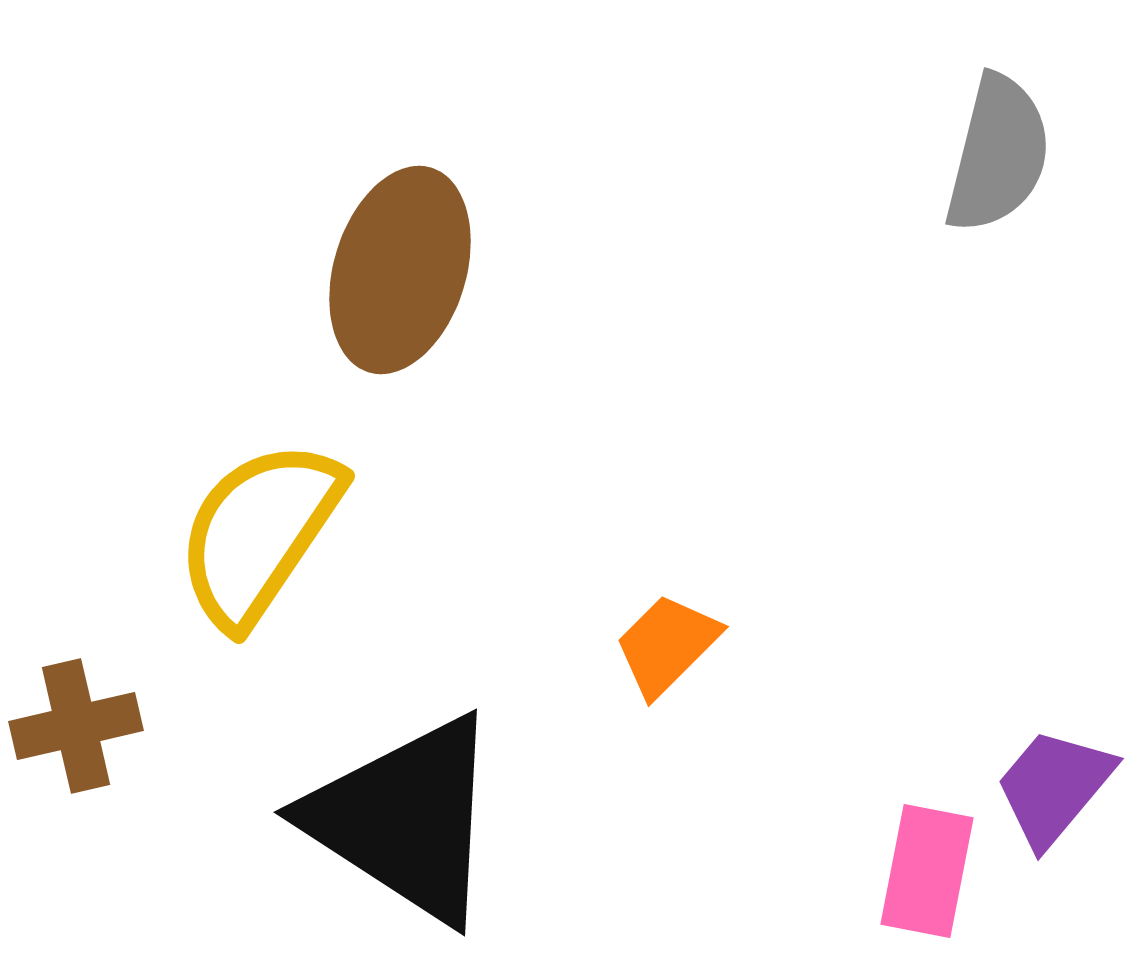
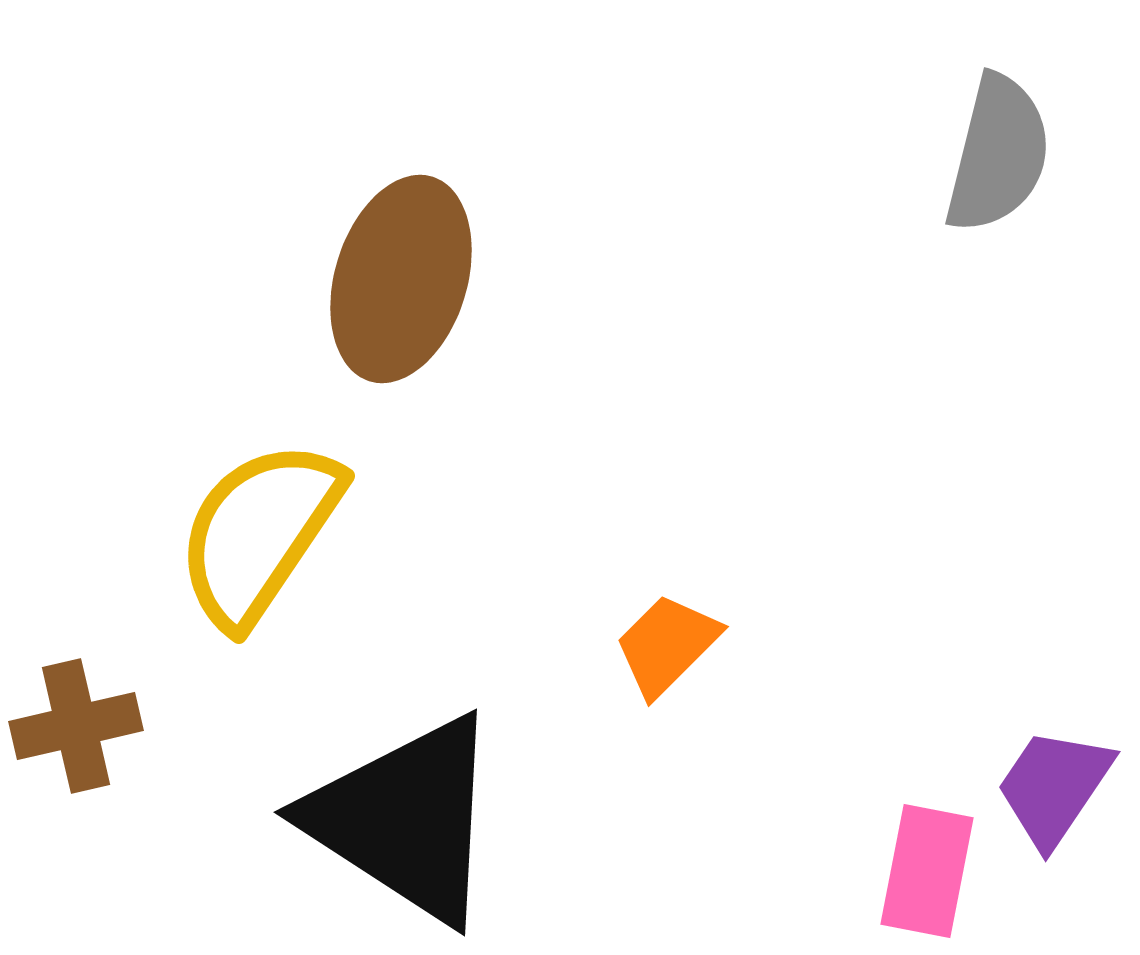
brown ellipse: moved 1 px right, 9 px down
purple trapezoid: rotated 6 degrees counterclockwise
